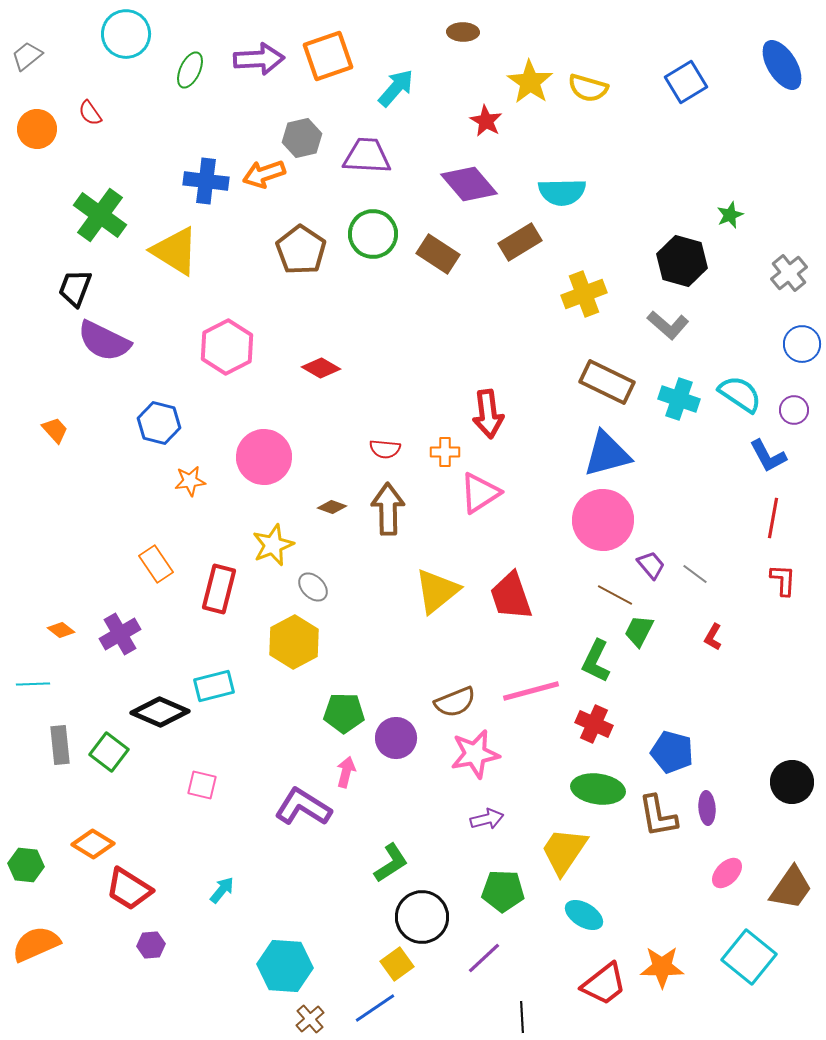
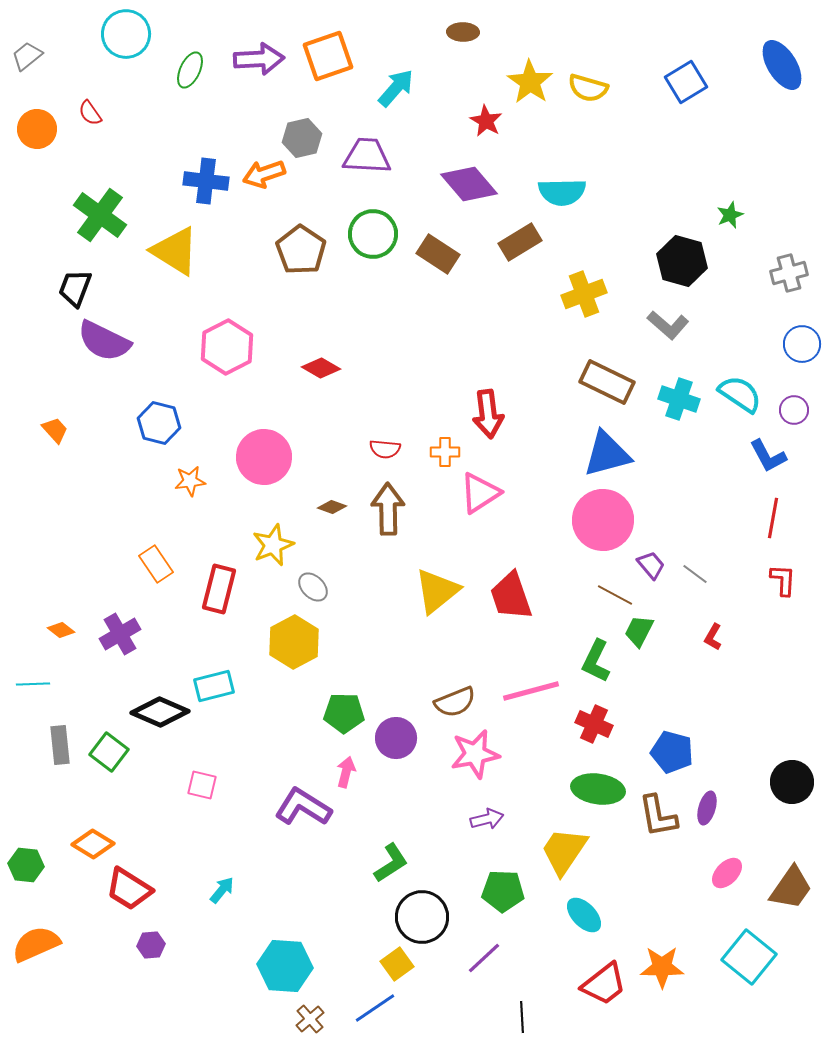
gray cross at (789, 273): rotated 24 degrees clockwise
purple ellipse at (707, 808): rotated 20 degrees clockwise
cyan ellipse at (584, 915): rotated 15 degrees clockwise
